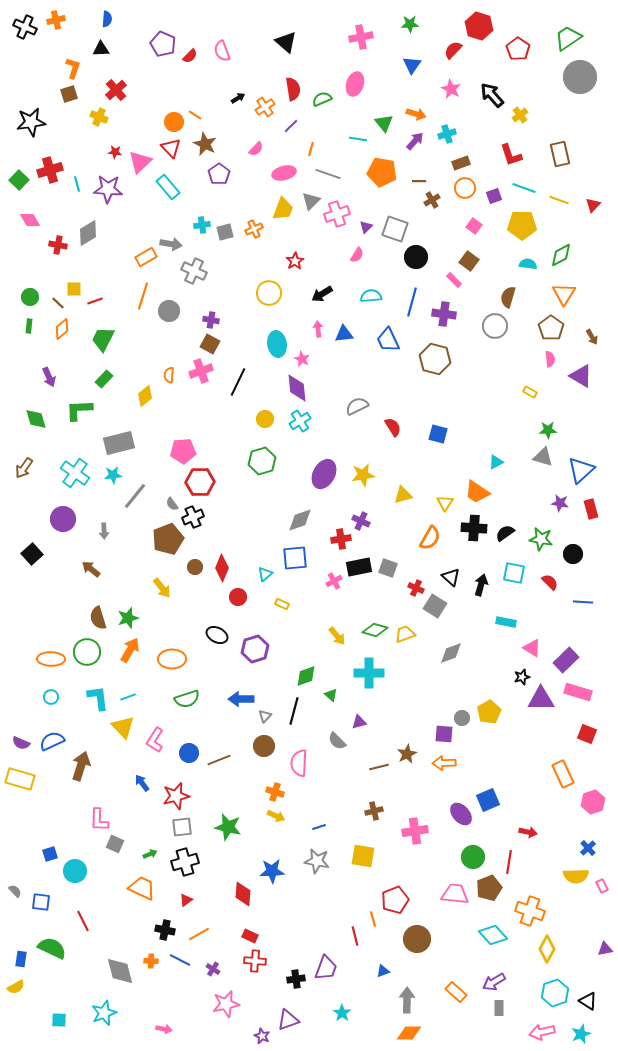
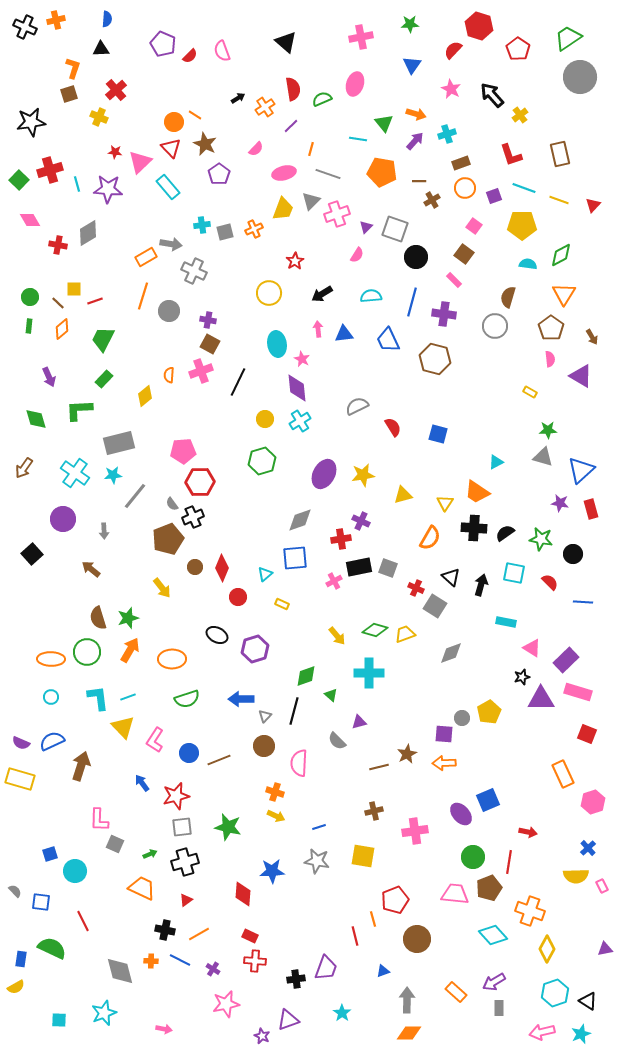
brown square at (469, 261): moved 5 px left, 7 px up
purple cross at (211, 320): moved 3 px left
